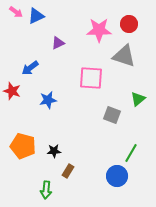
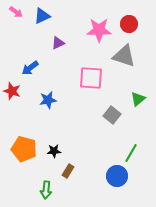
blue triangle: moved 6 px right
gray square: rotated 18 degrees clockwise
orange pentagon: moved 1 px right, 3 px down
